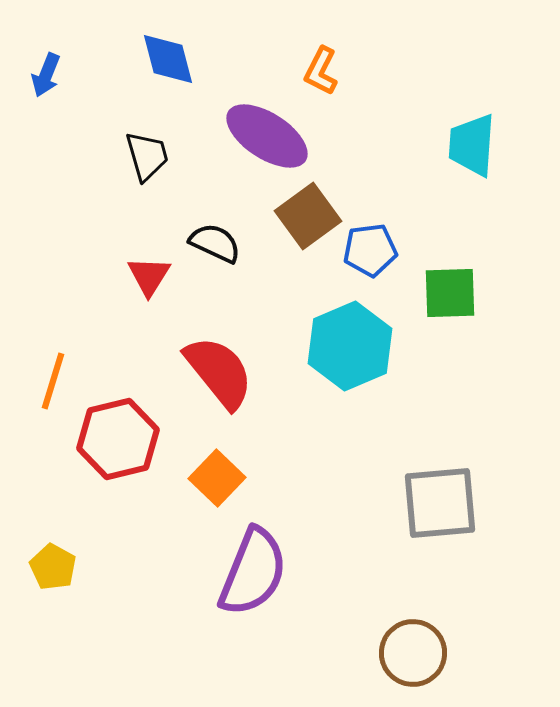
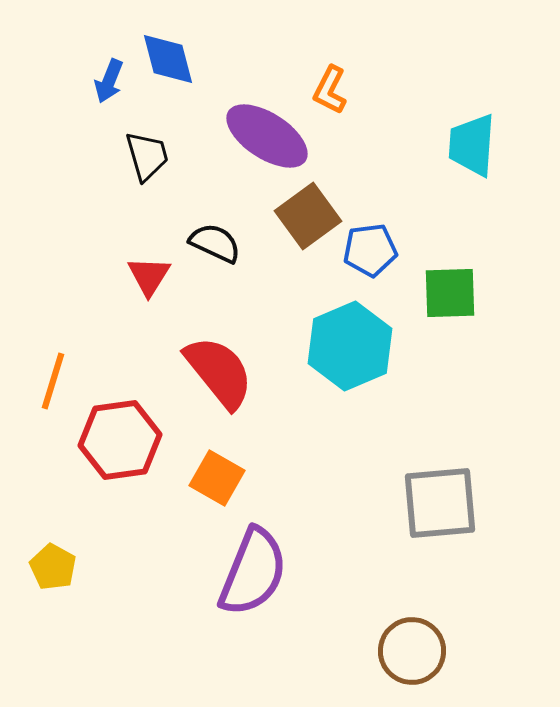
orange L-shape: moved 9 px right, 19 px down
blue arrow: moved 63 px right, 6 px down
red hexagon: moved 2 px right, 1 px down; rotated 6 degrees clockwise
orange square: rotated 14 degrees counterclockwise
brown circle: moved 1 px left, 2 px up
